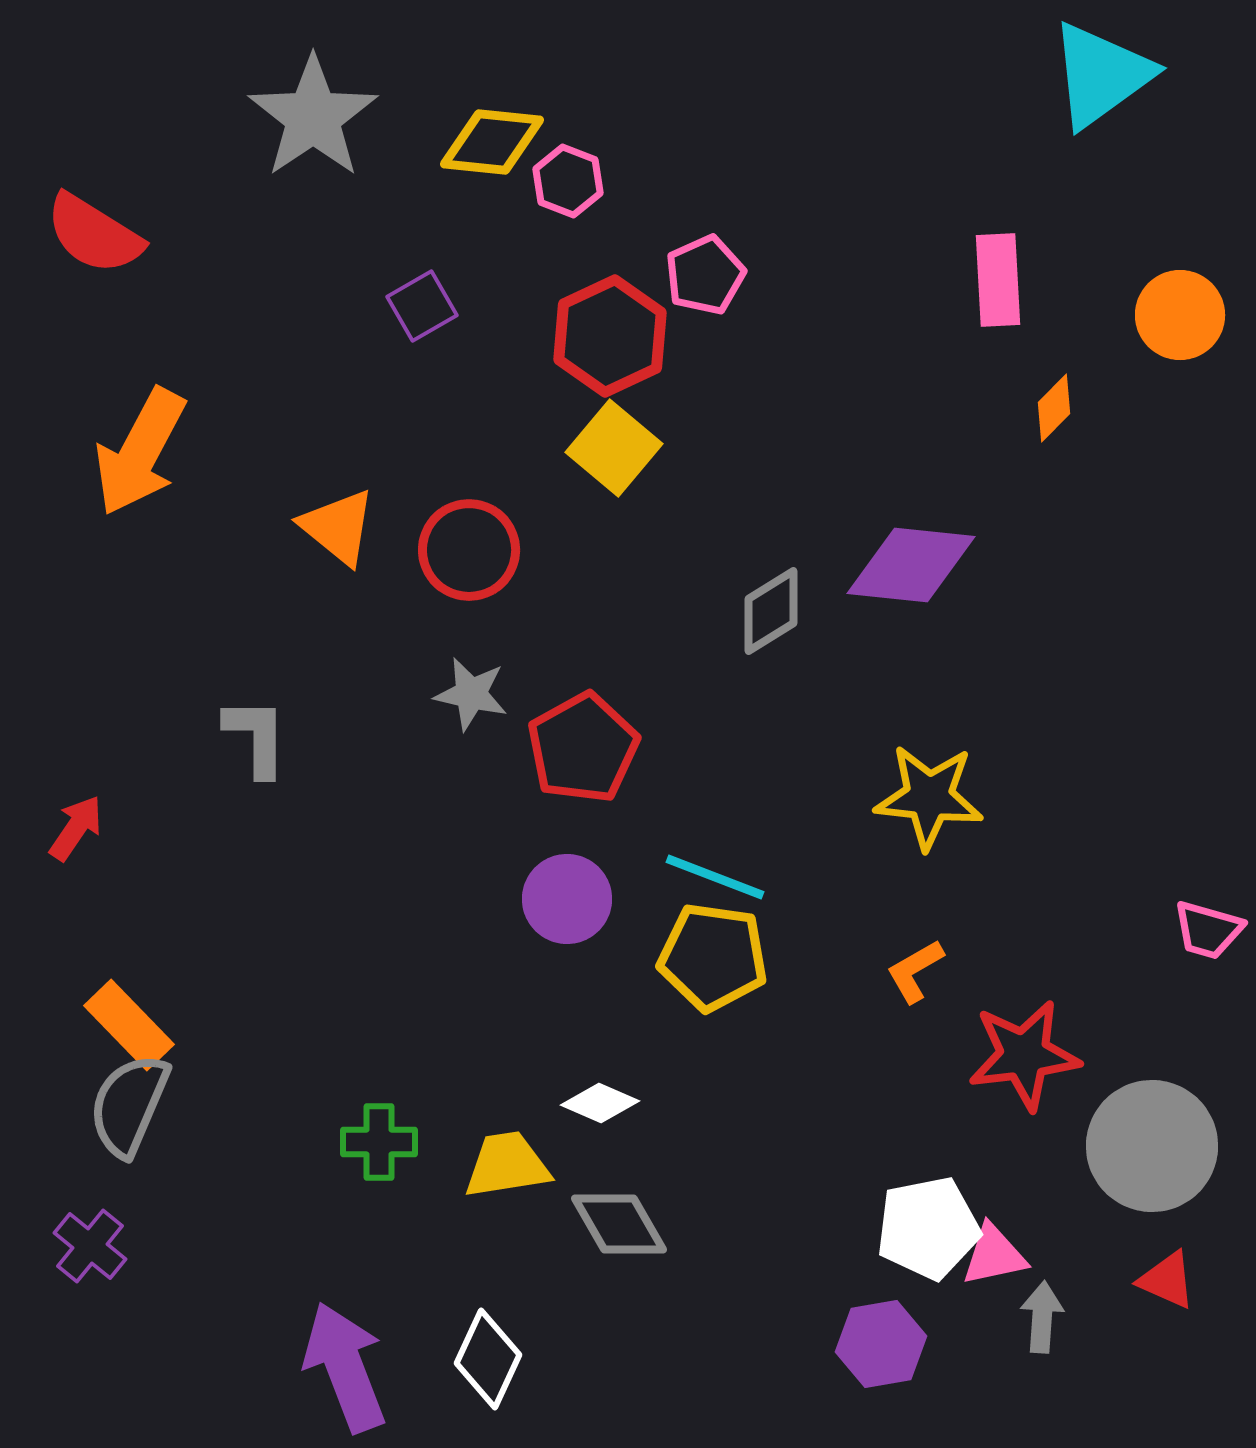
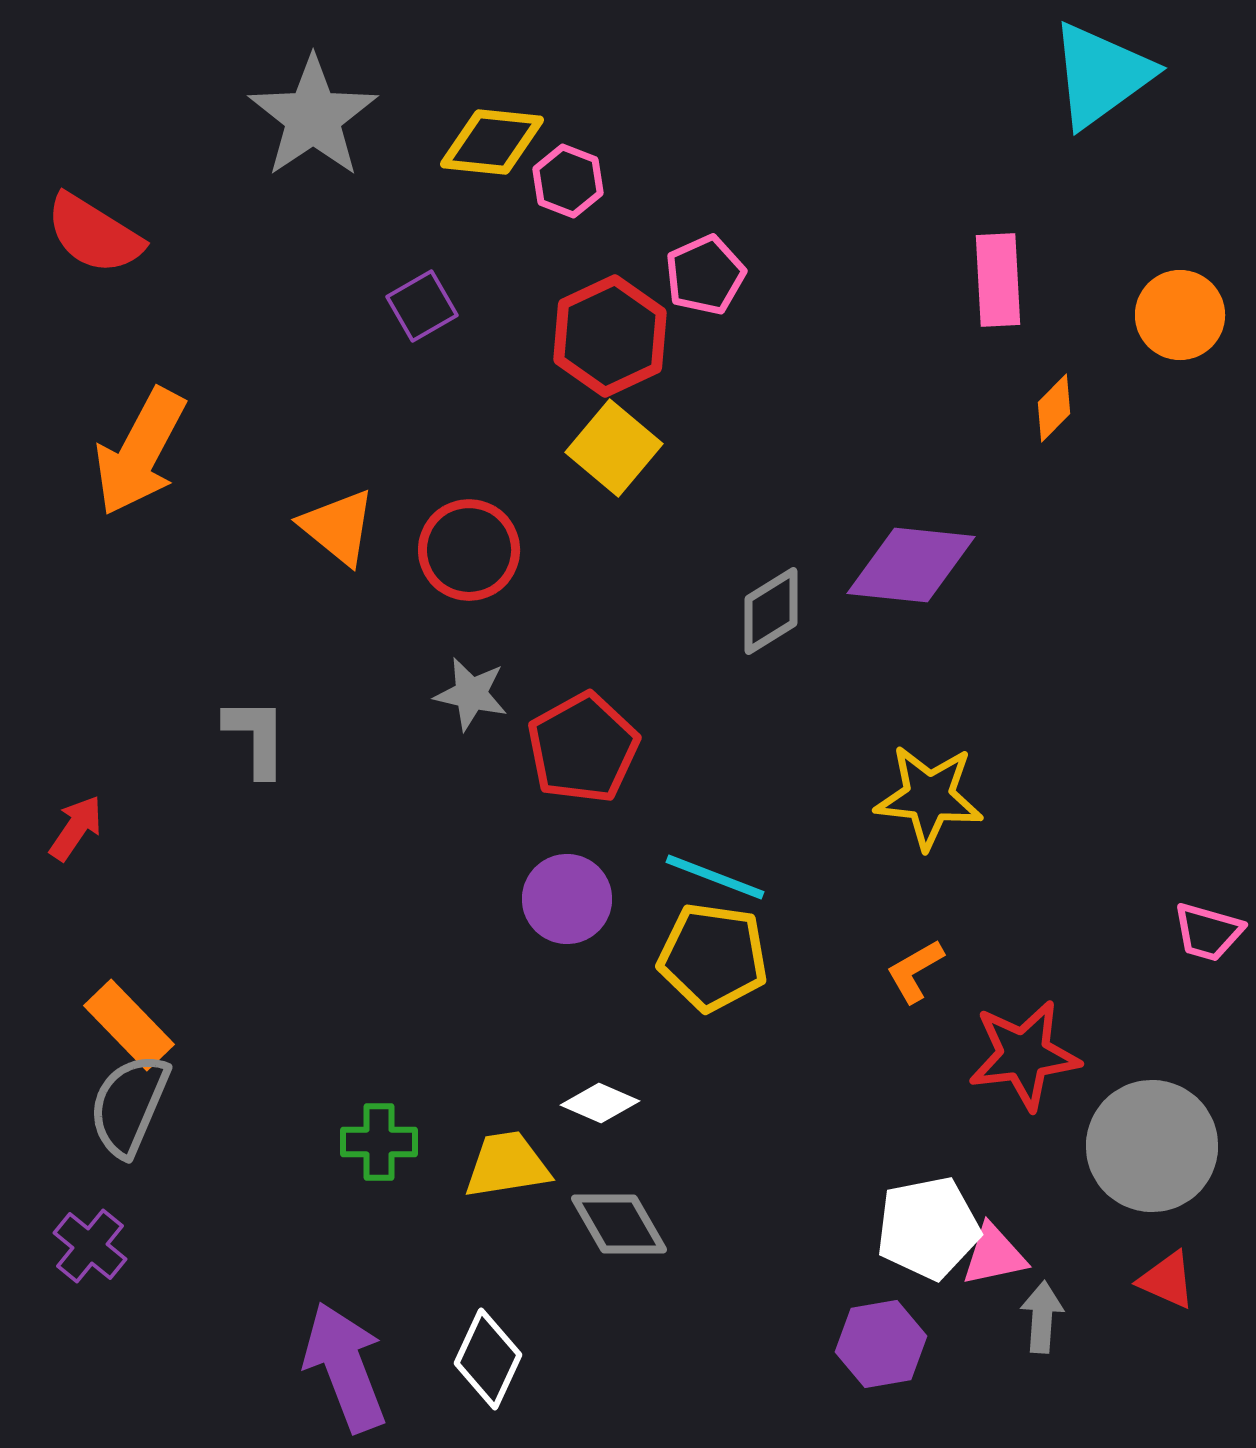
pink trapezoid at (1208, 930): moved 2 px down
